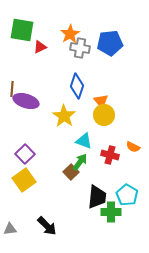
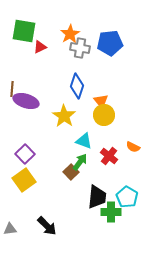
green square: moved 2 px right, 1 px down
red cross: moved 1 px left, 1 px down; rotated 24 degrees clockwise
cyan pentagon: moved 2 px down
